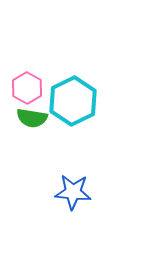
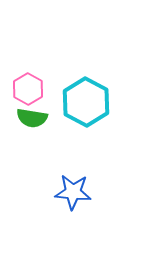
pink hexagon: moved 1 px right, 1 px down
cyan hexagon: moved 13 px right, 1 px down; rotated 6 degrees counterclockwise
